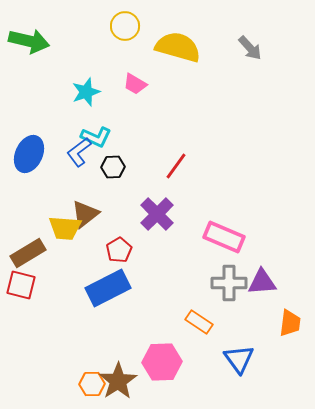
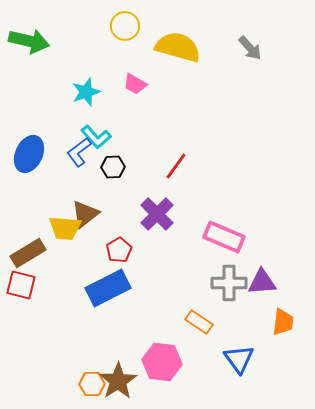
cyan L-shape: rotated 24 degrees clockwise
orange trapezoid: moved 7 px left, 1 px up
pink hexagon: rotated 9 degrees clockwise
